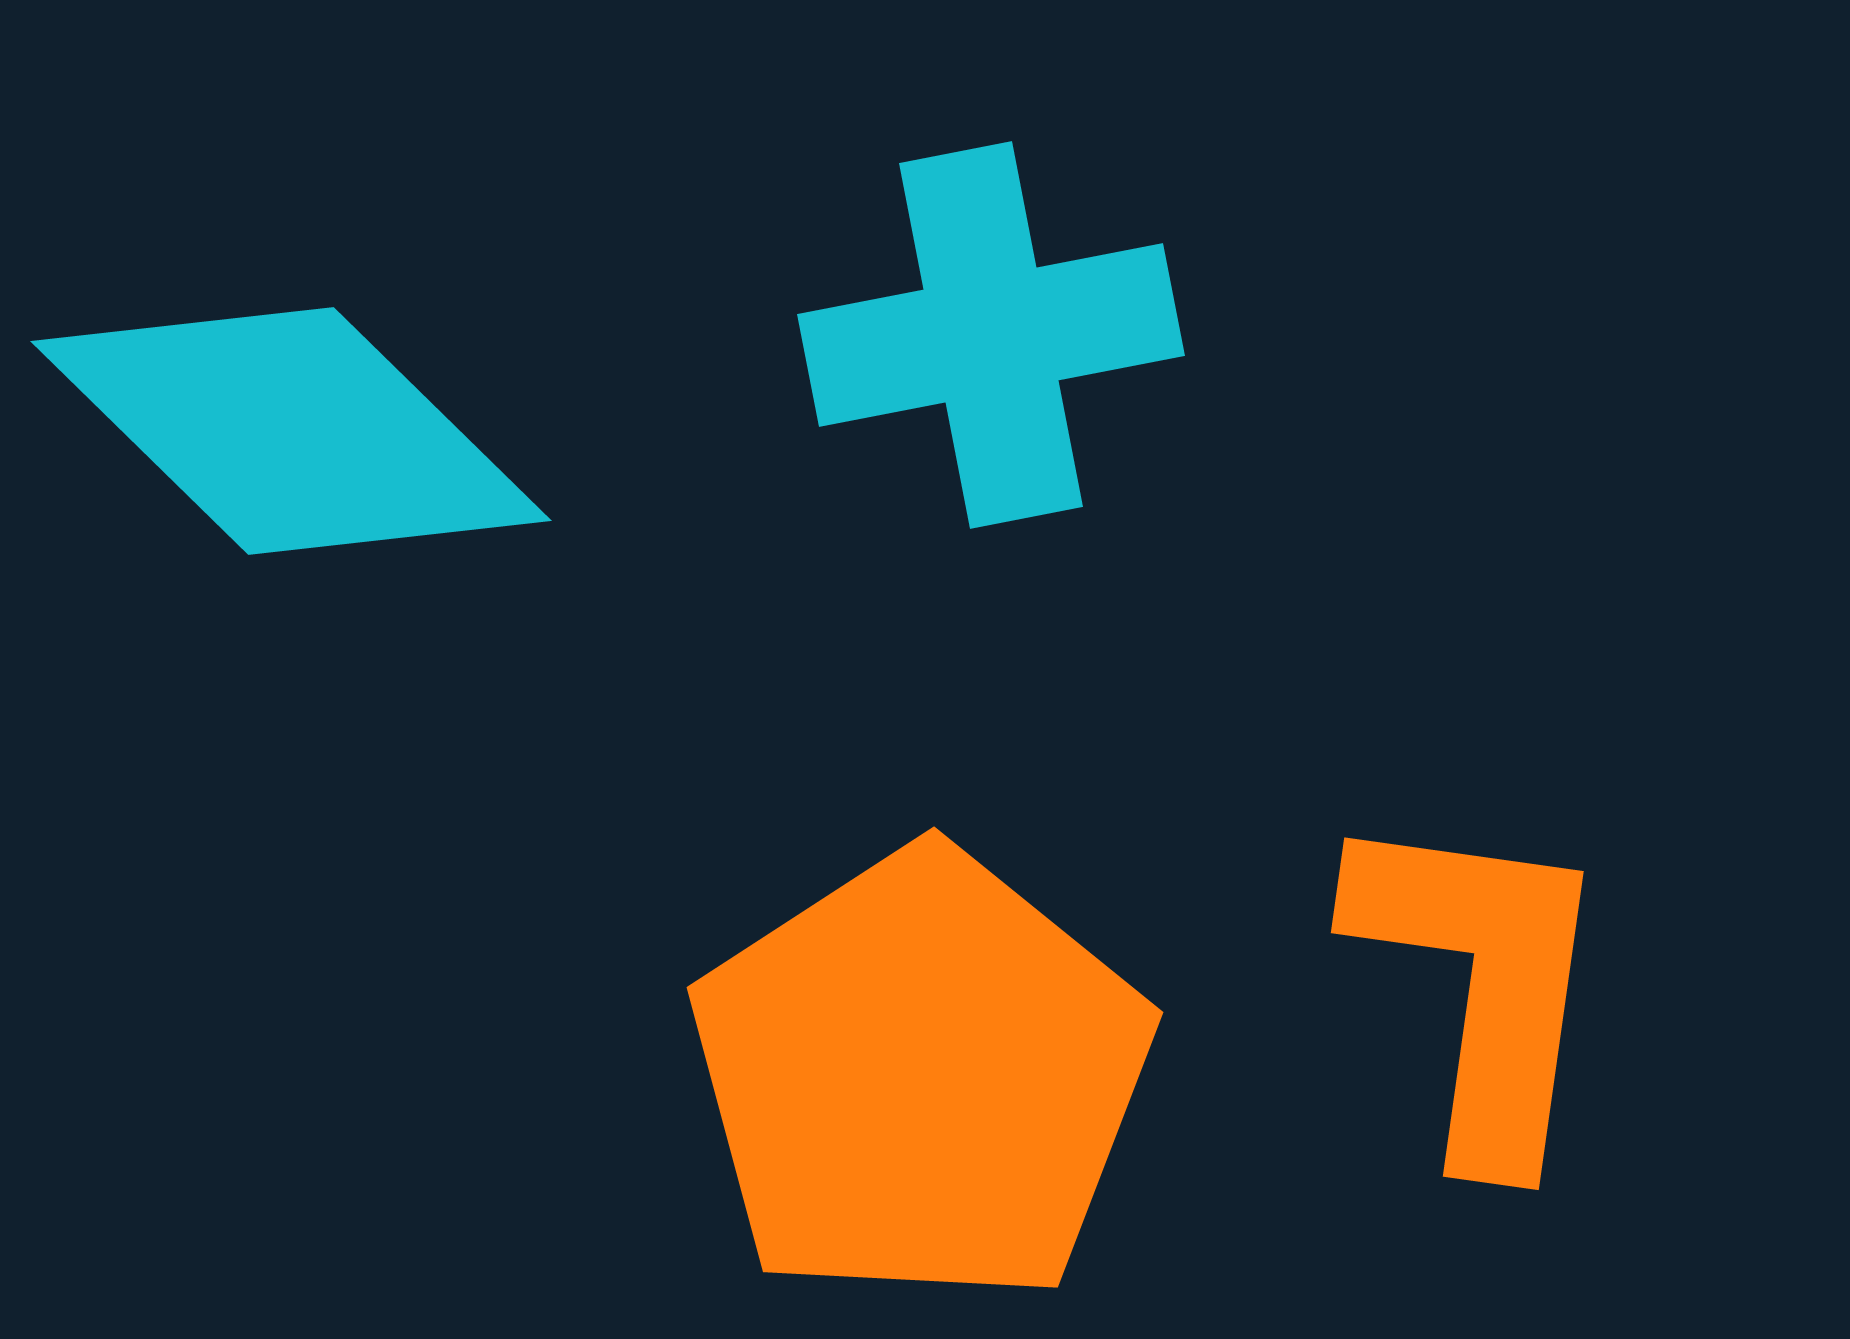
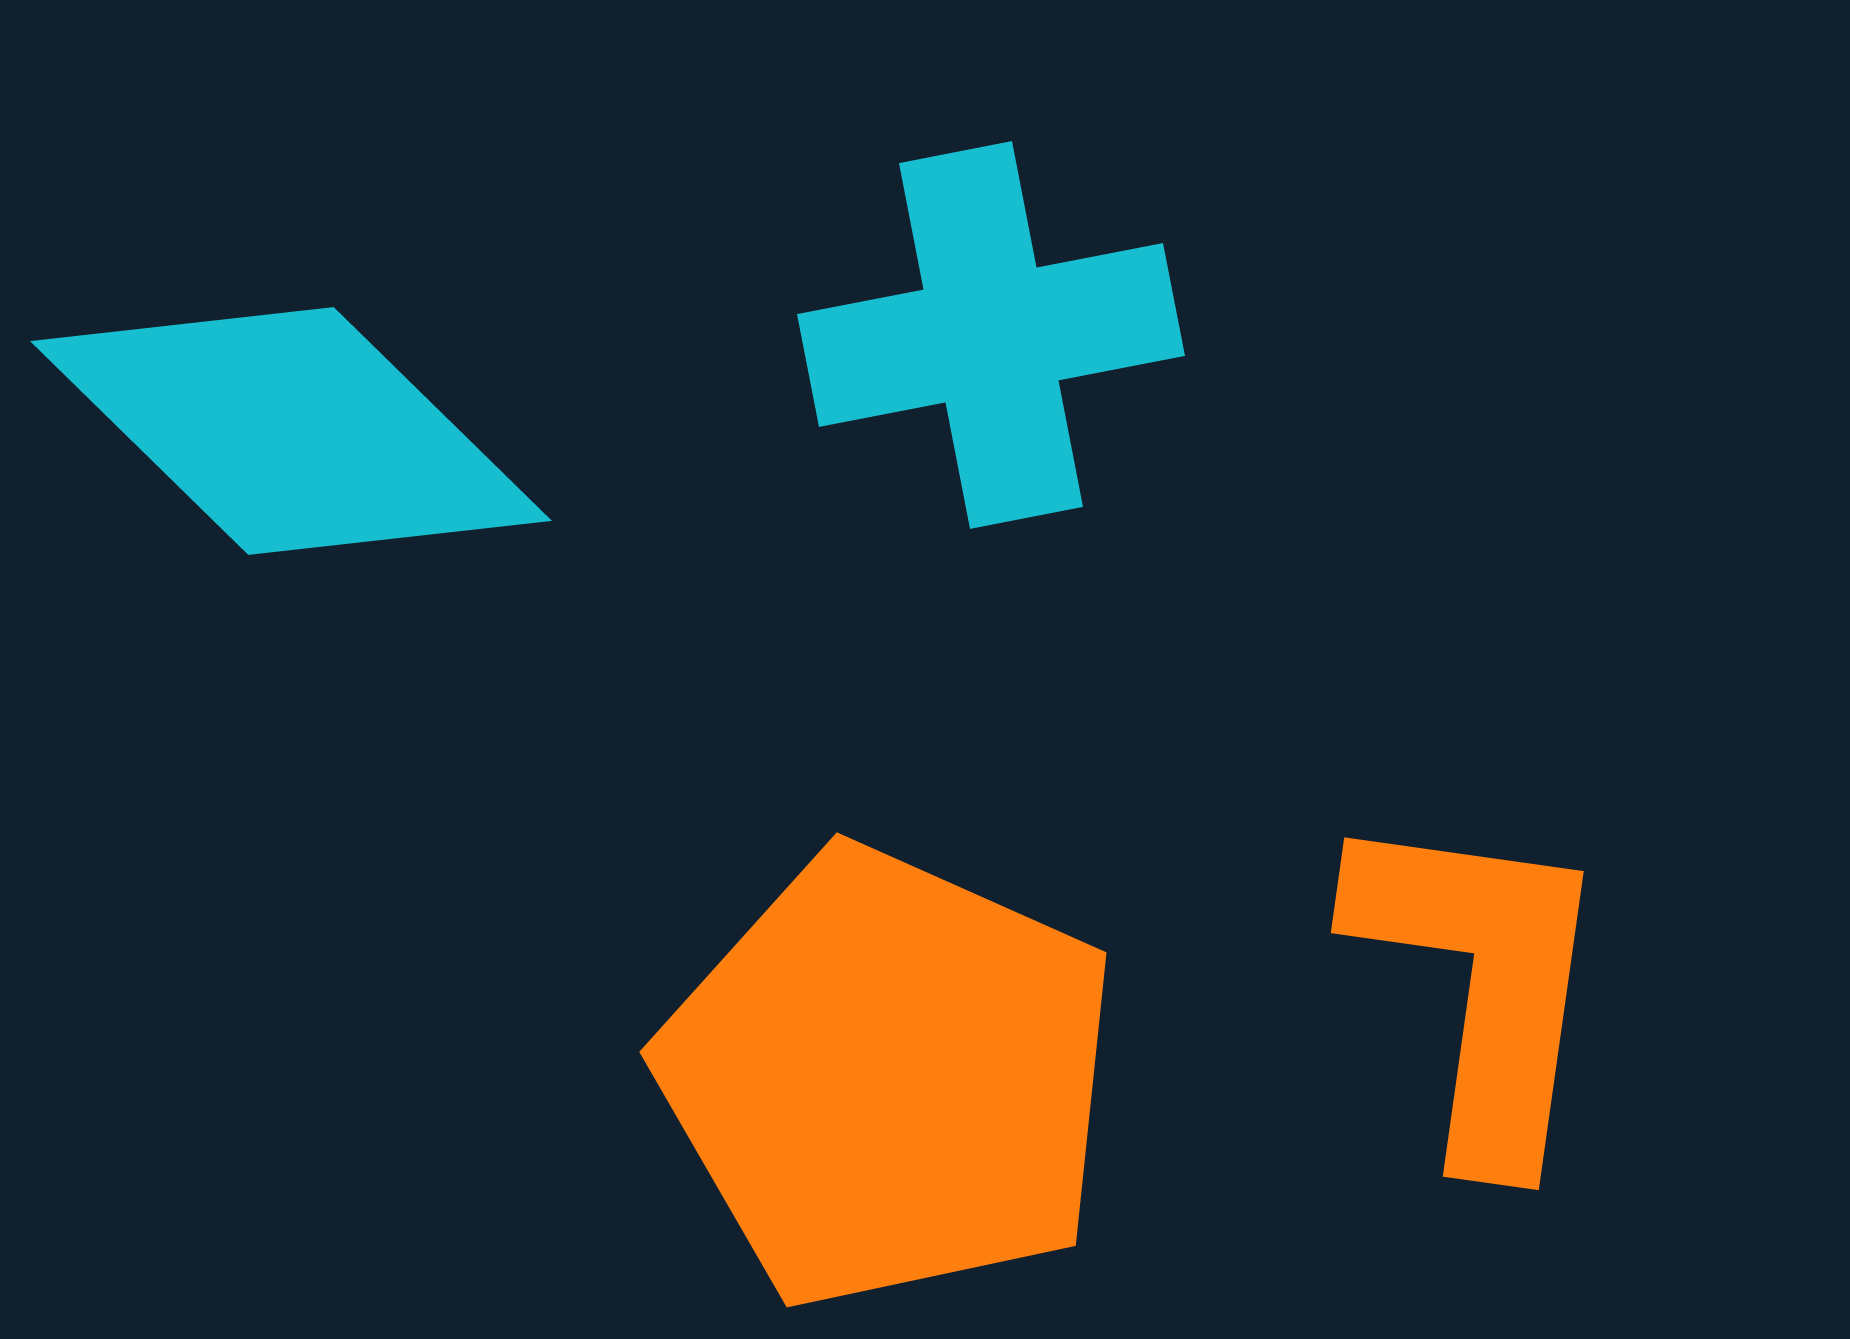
orange pentagon: moved 32 px left, 1 px down; rotated 15 degrees counterclockwise
